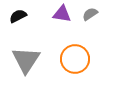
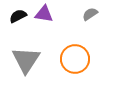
purple triangle: moved 18 px left
